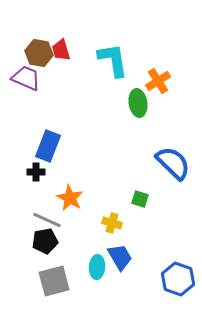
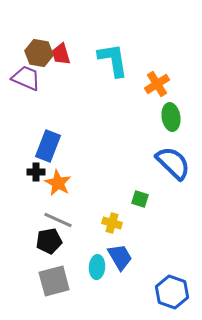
red trapezoid: moved 4 px down
orange cross: moved 1 px left, 3 px down
green ellipse: moved 33 px right, 14 px down
orange star: moved 12 px left, 15 px up
gray line: moved 11 px right
black pentagon: moved 4 px right
blue hexagon: moved 6 px left, 13 px down
